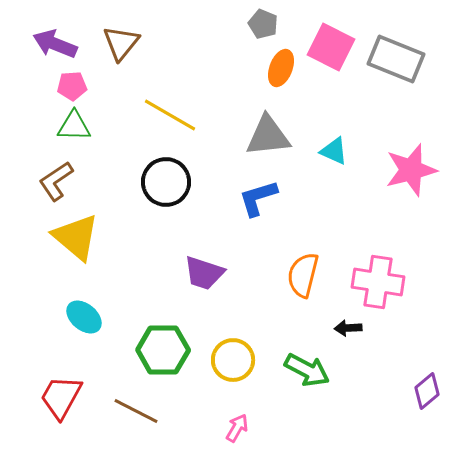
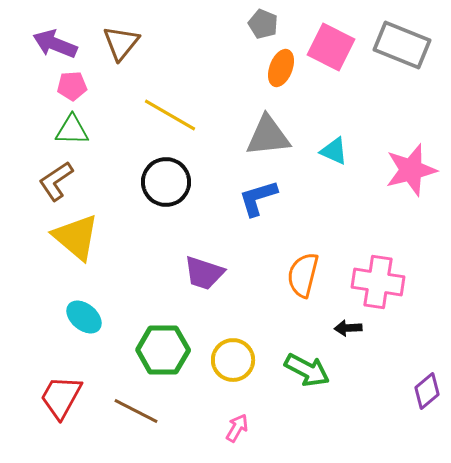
gray rectangle: moved 6 px right, 14 px up
green triangle: moved 2 px left, 4 px down
